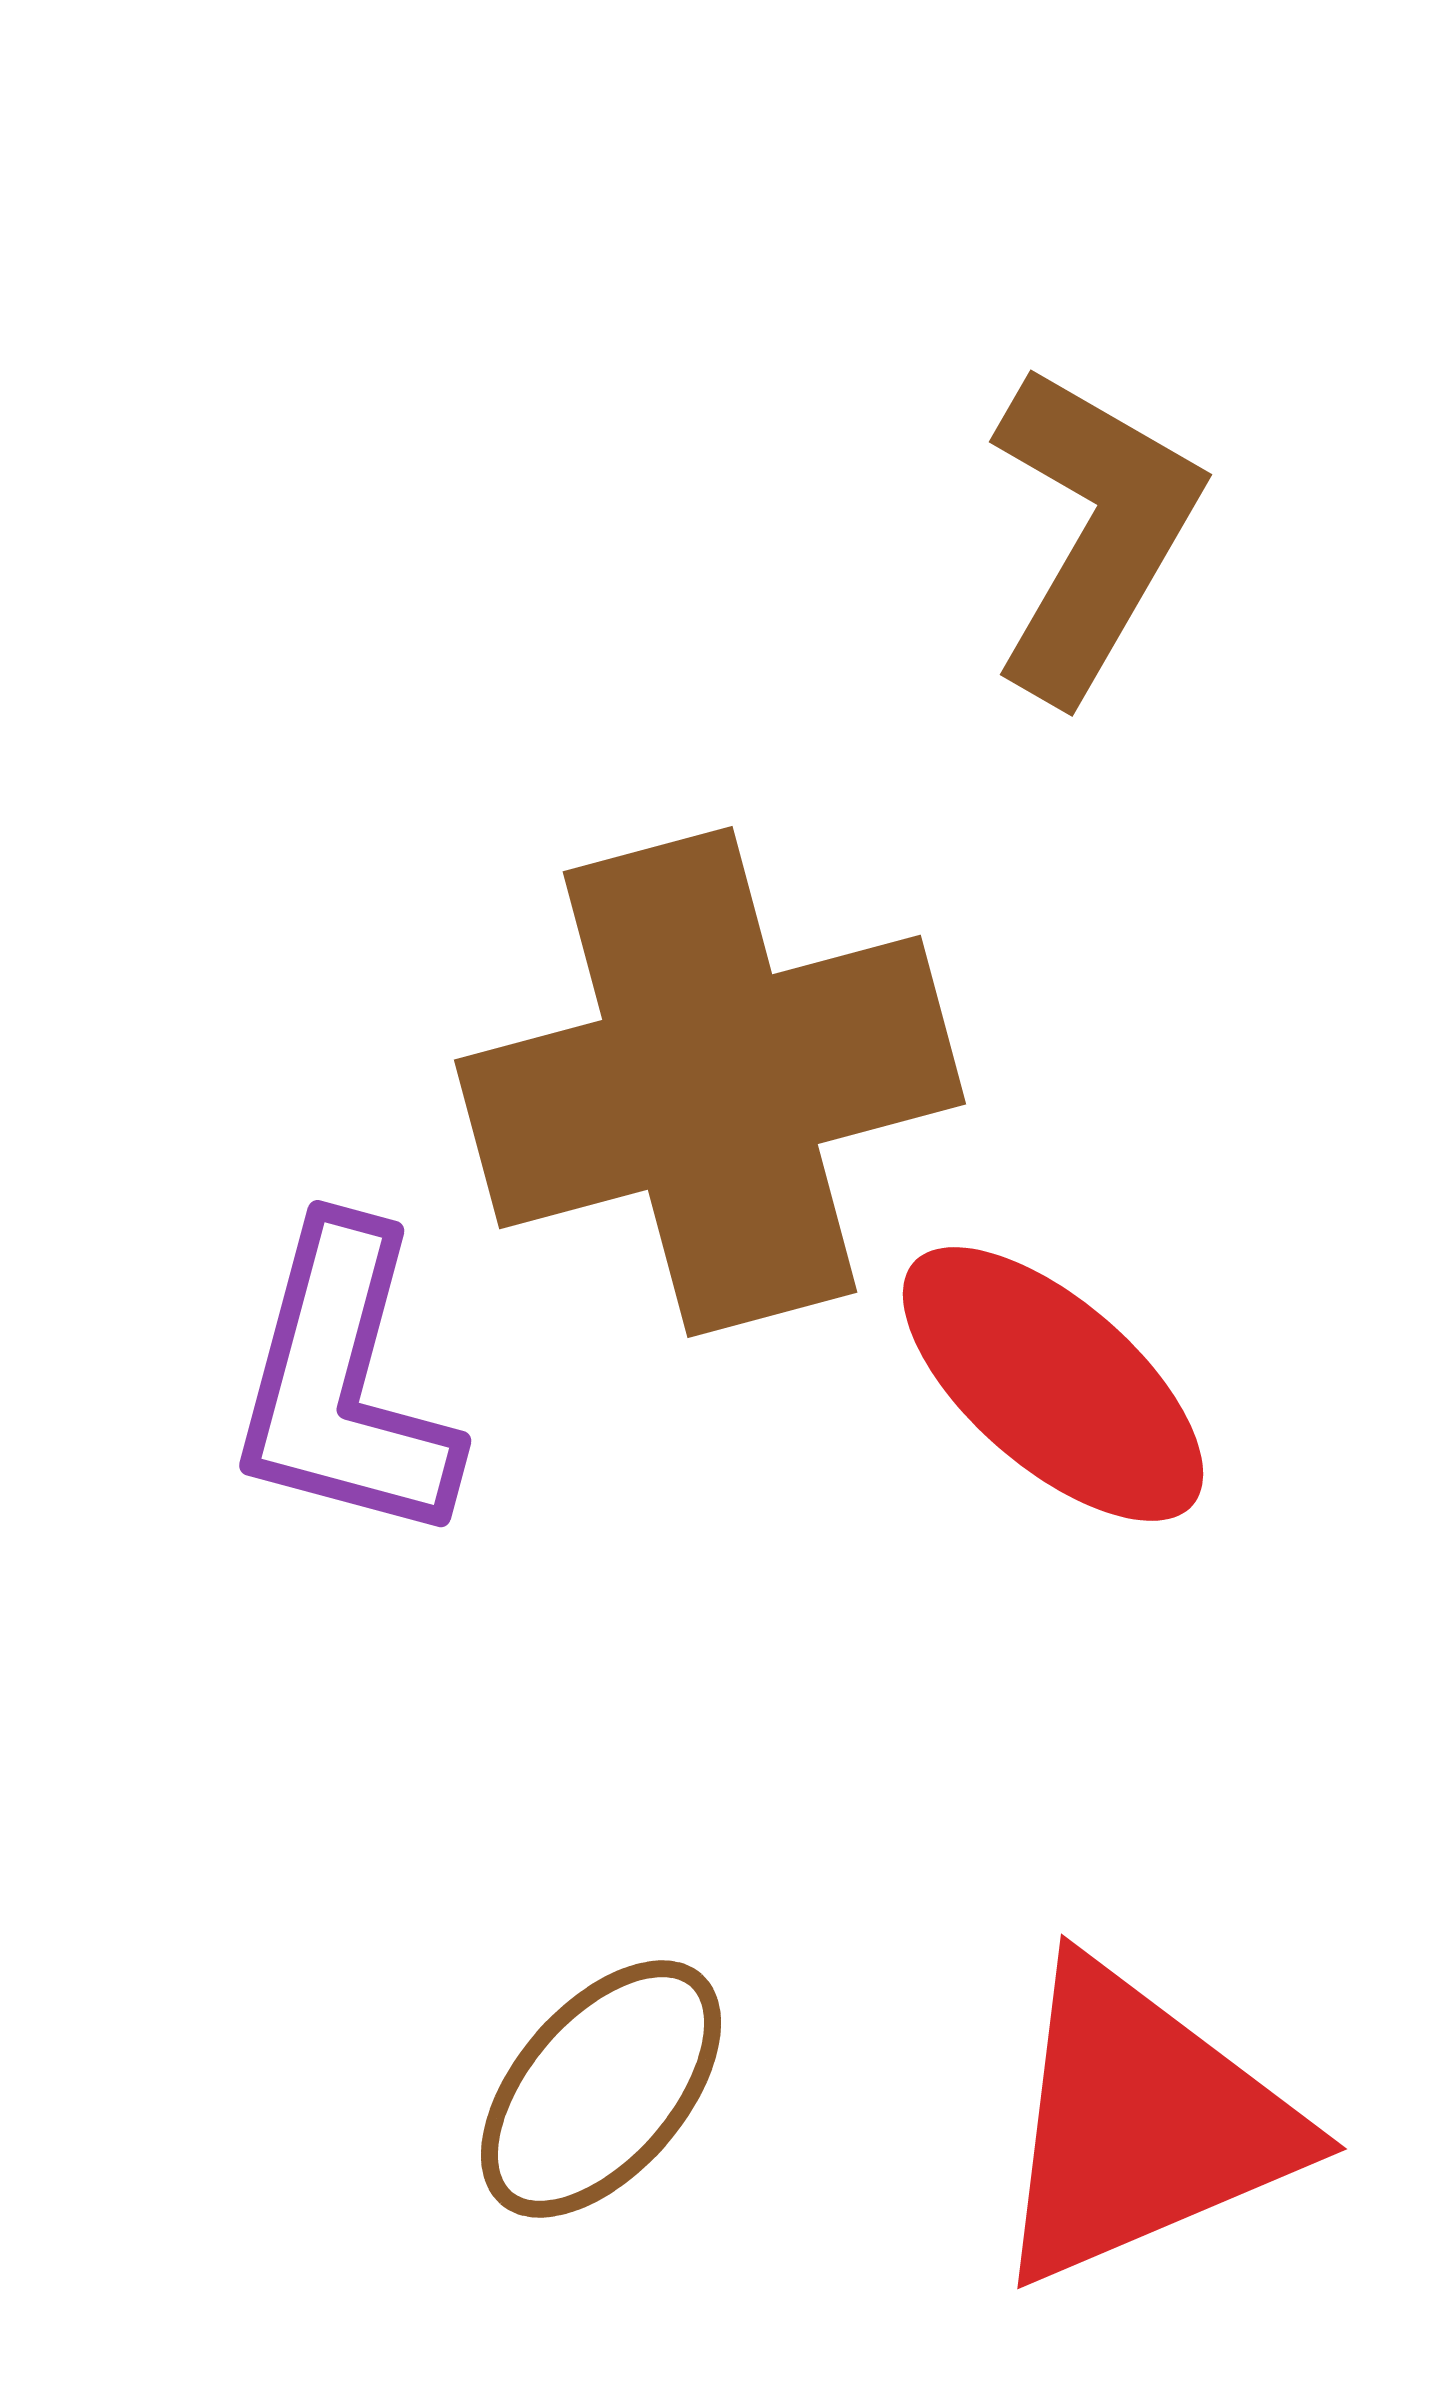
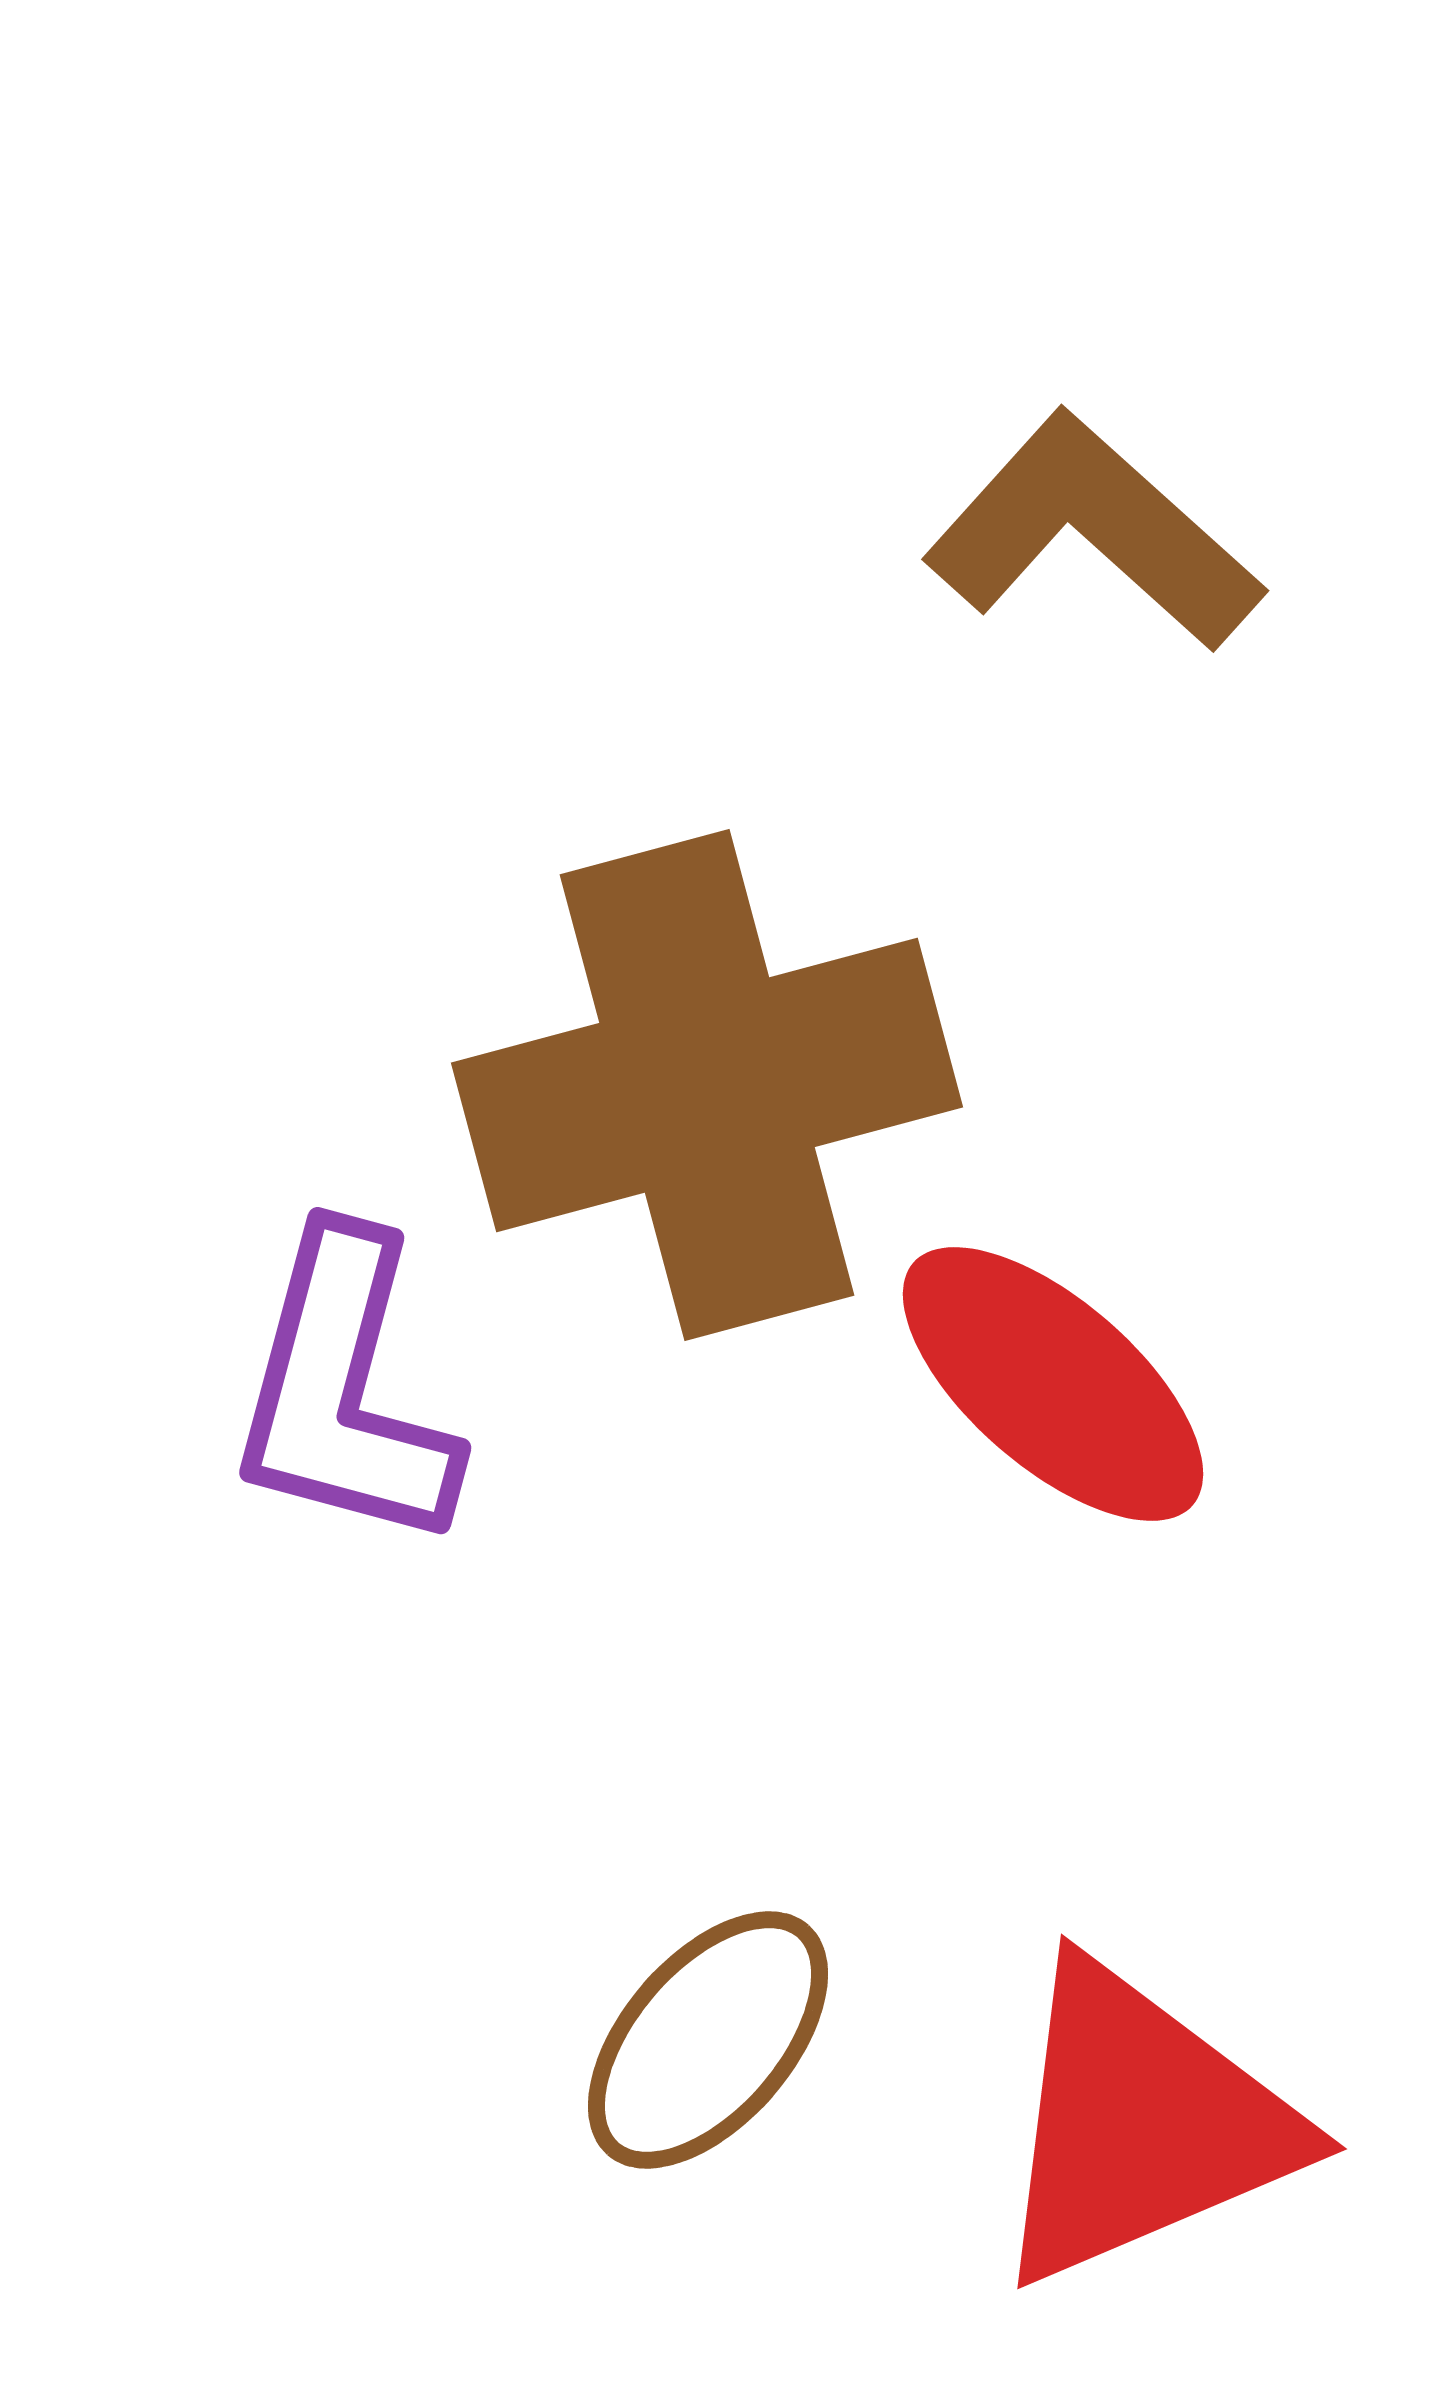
brown L-shape: rotated 78 degrees counterclockwise
brown cross: moved 3 px left, 3 px down
purple L-shape: moved 7 px down
brown ellipse: moved 107 px right, 49 px up
